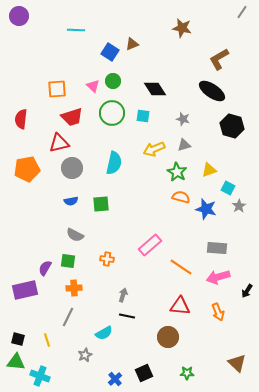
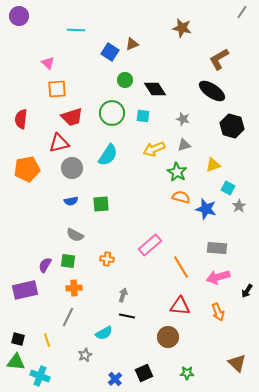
green circle at (113, 81): moved 12 px right, 1 px up
pink triangle at (93, 86): moved 45 px left, 23 px up
cyan semicircle at (114, 163): moved 6 px left, 8 px up; rotated 20 degrees clockwise
yellow triangle at (209, 170): moved 4 px right, 5 px up
orange line at (181, 267): rotated 25 degrees clockwise
purple semicircle at (45, 268): moved 3 px up
